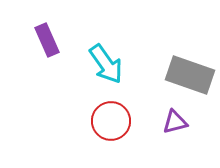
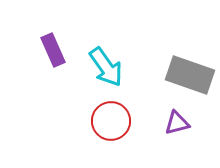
purple rectangle: moved 6 px right, 10 px down
cyan arrow: moved 3 px down
purple triangle: moved 2 px right, 1 px down
